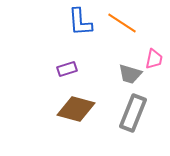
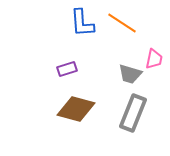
blue L-shape: moved 2 px right, 1 px down
